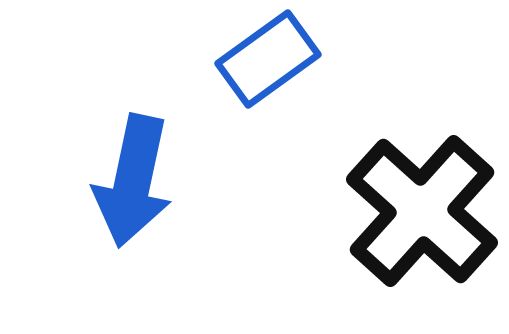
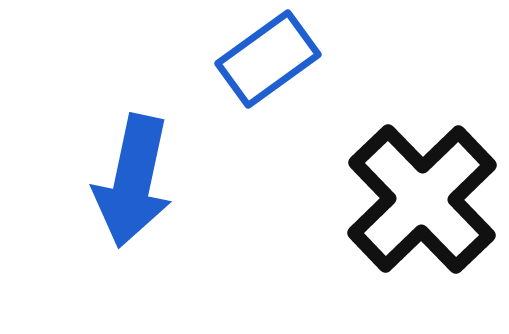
black cross: moved 12 px up; rotated 4 degrees clockwise
